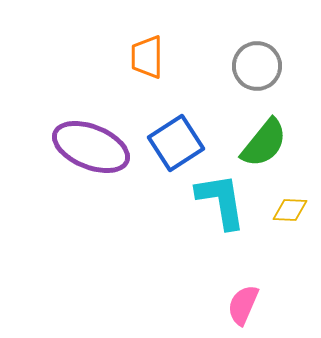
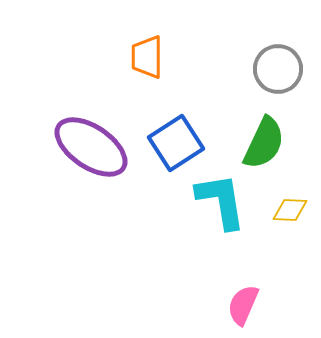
gray circle: moved 21 px right, 3 px down
green semicircle: rotated 14 degrees counterclockwise
purple ellipse: rotated 12 degrees clockwise
